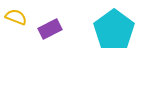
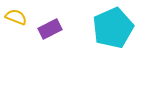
cyan pentagon: moved 1 px left, 2 px up; rotated 12 degrees clockwise
